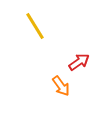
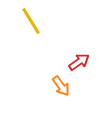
yellow line: moved 4 px left, 5 px up
